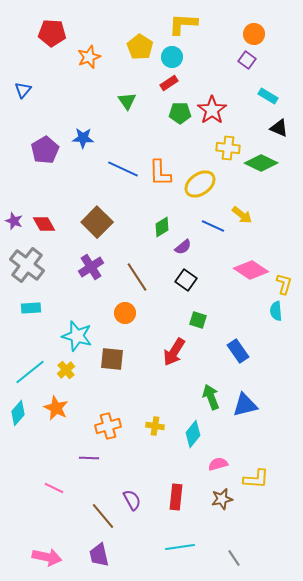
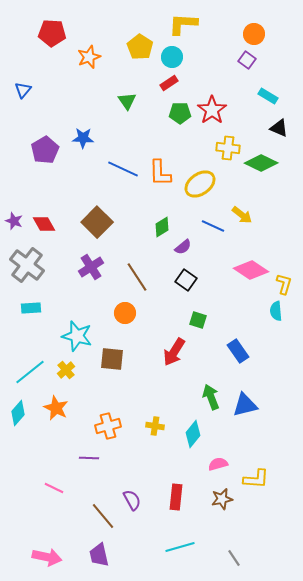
cyan line at (180, 547): rotated 8 degrees counterclockwise
